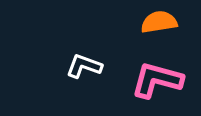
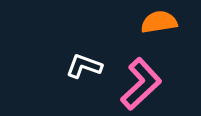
pink L-shape: moved 16 px left, 4 px down; rotated 122 degrees clockwise
